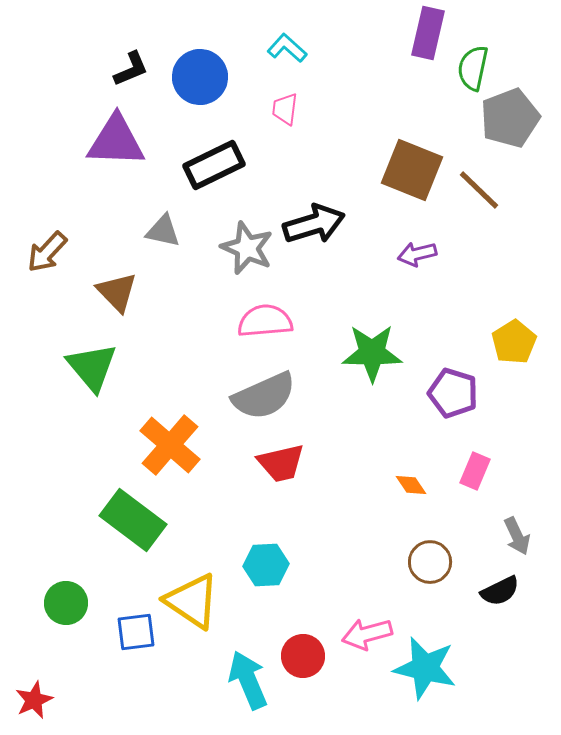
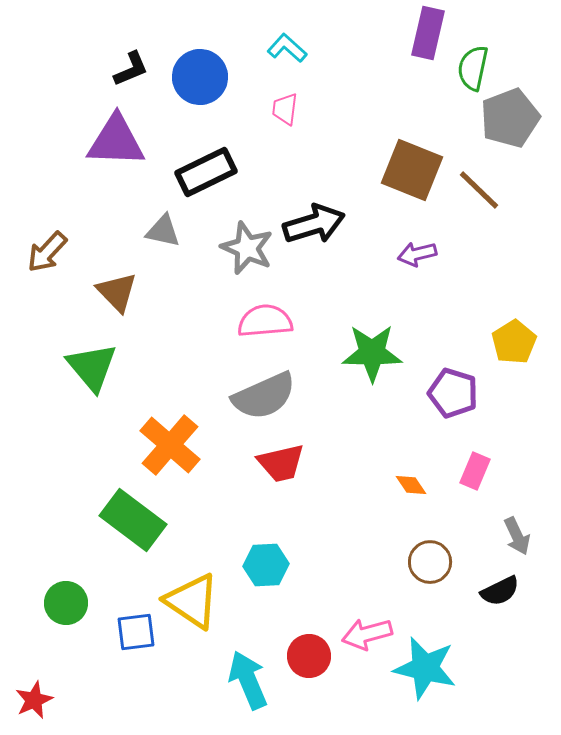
black rectangle: moved 8 px left, 7 px down
red circle: moved 6 px right
